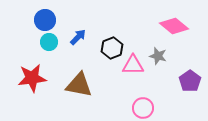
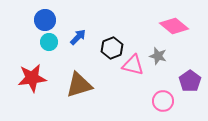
pink triangle: rotated 15 degrees clockwise
brown triangle: rotated 28 degrees counterclockwise
pink circle: moved 20 px right, 7 px up
